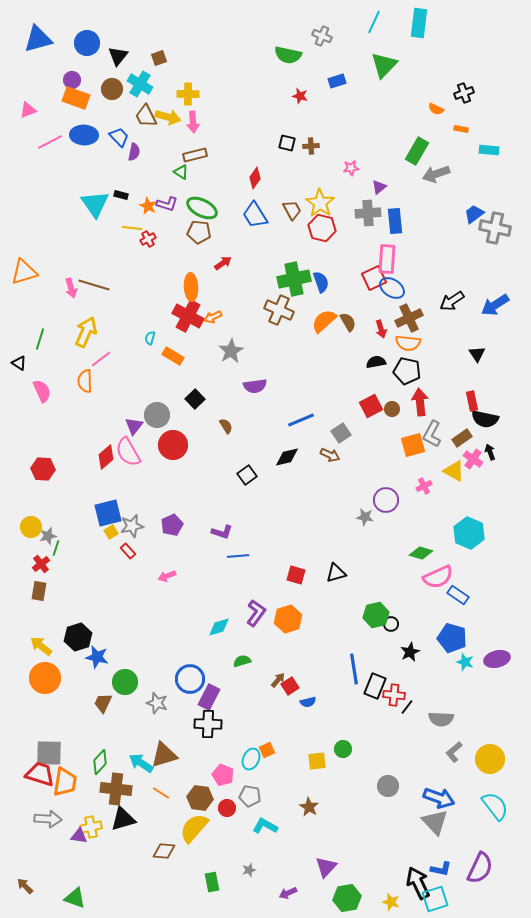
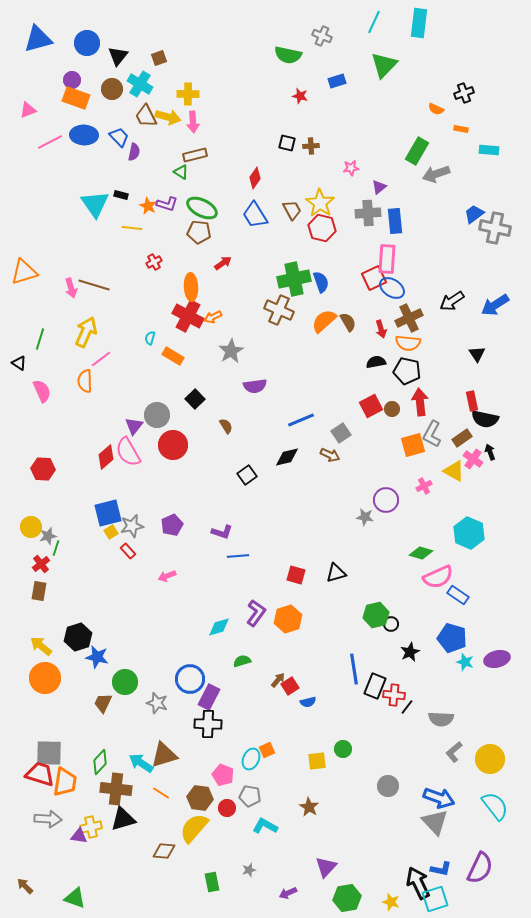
red cross at (148, 239): moved 6 px right, 23 px down
